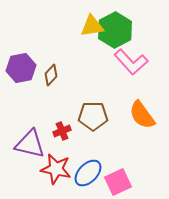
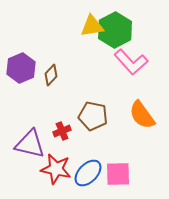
purple hexagon: rotated 12 degrees counterclockwise
brown pentagon: rotated 12 degrees clockwise
pink square: moved 8 px up; rotated 24 degrees clockwise
